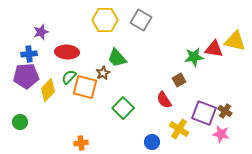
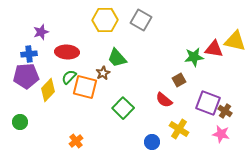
red semicircle: rotated 18 degrees counterclockwise
purple square: moved 4 px right, 10 px up
orange cross: moved 5 px left, 2 px up; rotated 32 degrees counterclockwise
